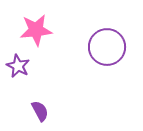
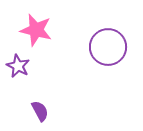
pink star: rotated 20 degrees clockwise
purple circle: moved 1 px right
